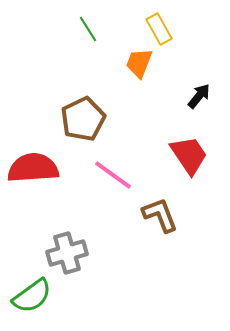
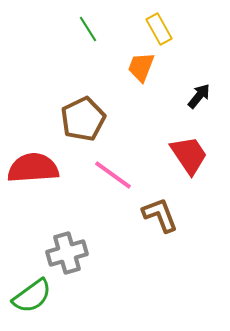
orange trapezoid: moved 2 px right, 4 px down
